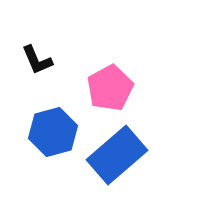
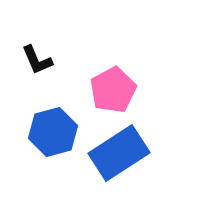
pink pentagon: moved 3 px right, 2 px down
blue rectangle: moved 2 px right, 2 px up; rotated 8 degrees clockwise
